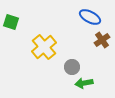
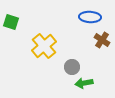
blue ellipse: rotated 25 degrees counterclockwise
brown cross: rotated 21 degrees counterclockwise
yellow cross: moved 1 px up
